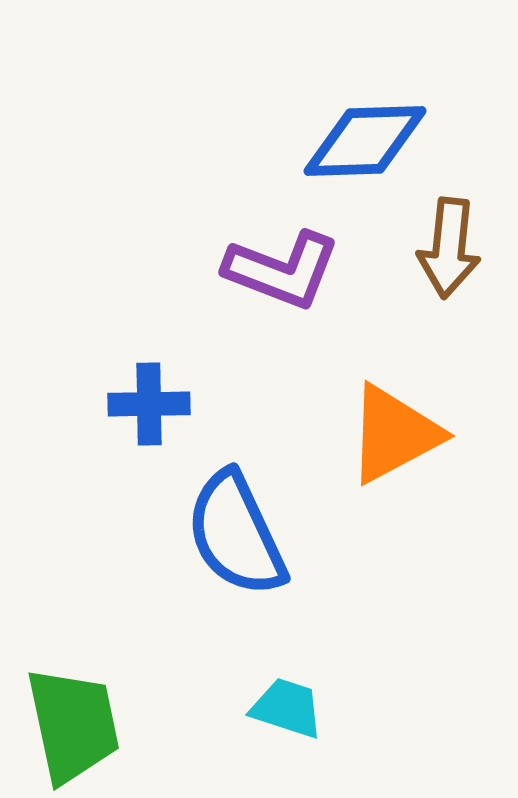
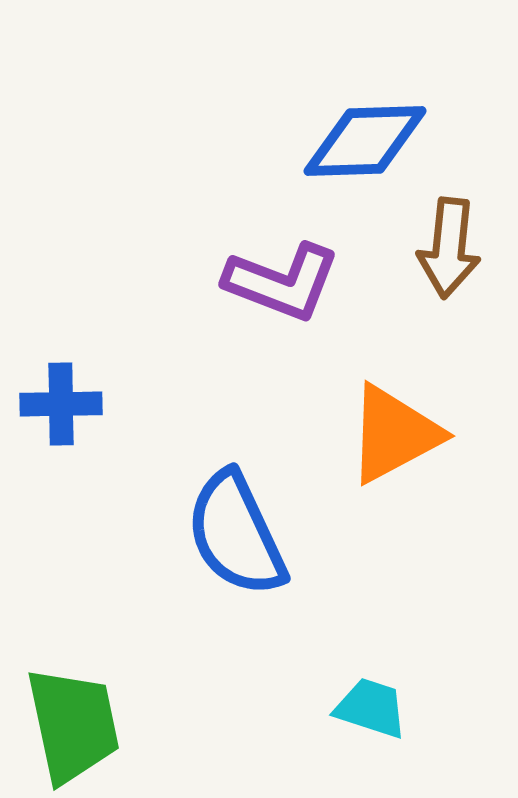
purple L-shape: moved 12 px down
blue cross: moved 88 px left
cyan trapezoid: moved 84 px right
